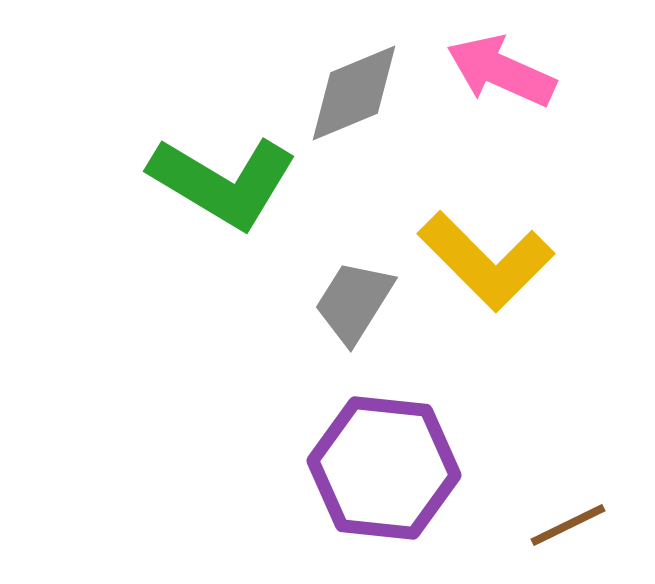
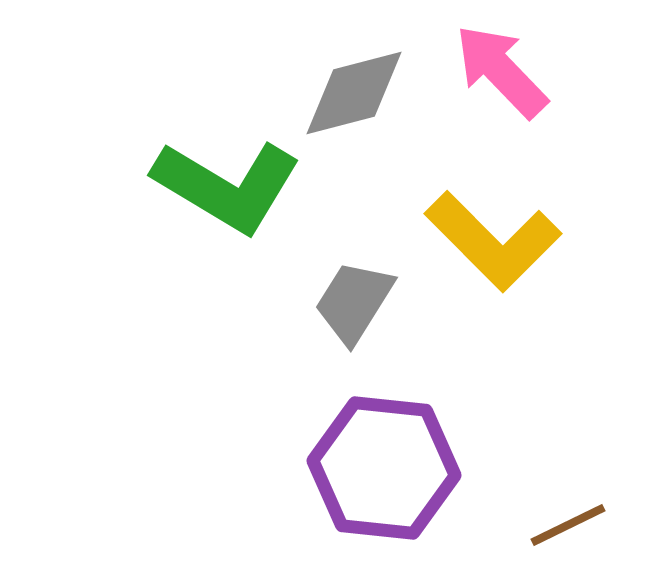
pink arrow: rotated 22 degrees clockwise
gray diamond: rotated 8 degrees clockwise
green L-shape: moved 4 px right, 4 px down
yellow L-shape: moved 7 px right, 20 px up
